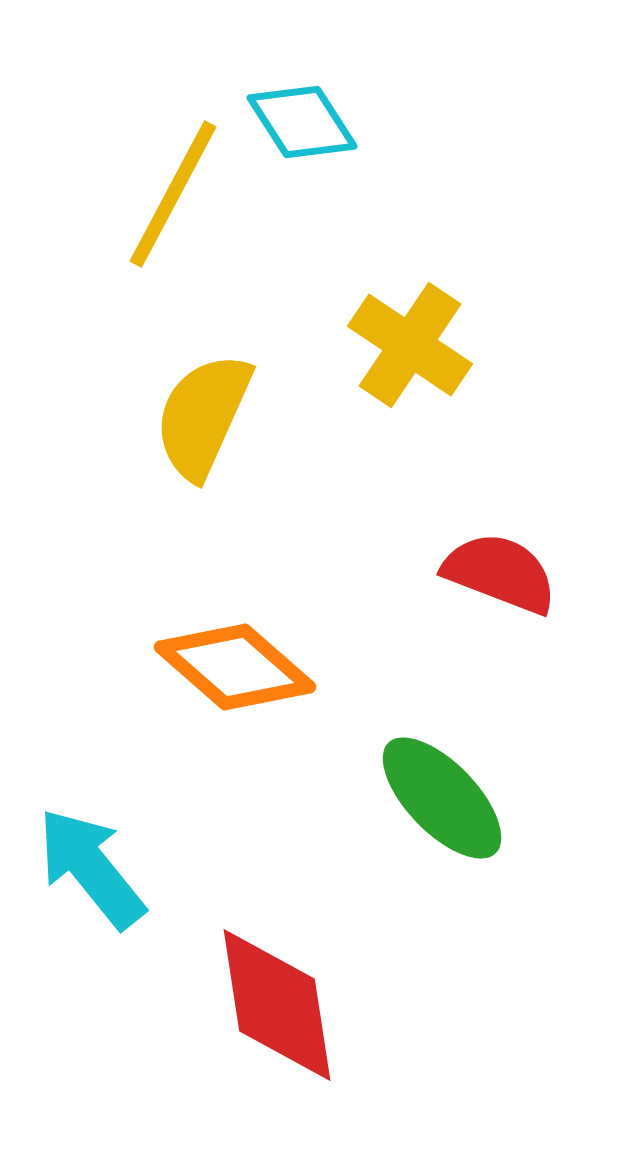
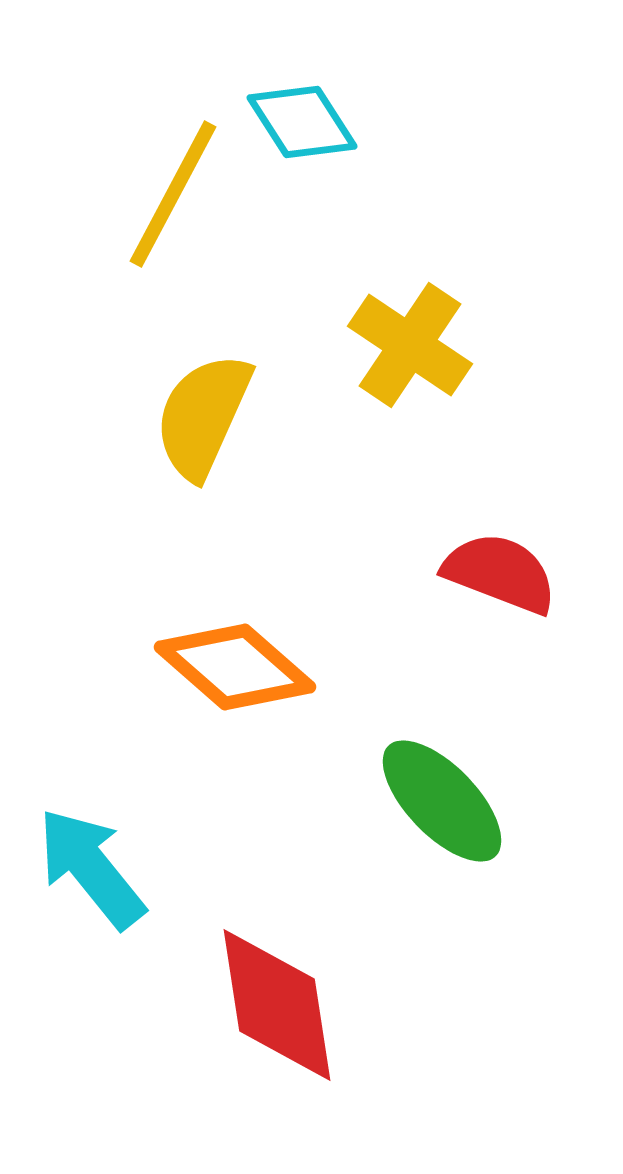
green ellipse: moved 3 px down
